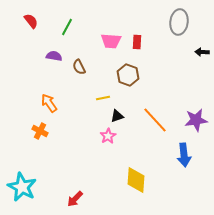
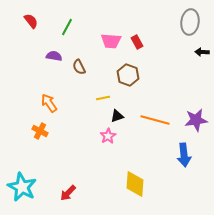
gray ellipse: moved 11 px right
red rectangle: rotated 32 degrees counterclockwise
orange line: rotated 32 degrees counterclockwise
yellow diamond: moved 1 px left, 4 px down
red arrow: moved 7 px left, 6 px up
